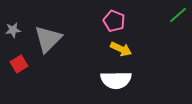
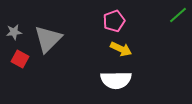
pink pentagon: rotated 30 degrees clockwise
gray star: moved 1 px right, 2 px down
red square: moved 1 px right, 5 px up; rotated 30 degrees counterclockwise
